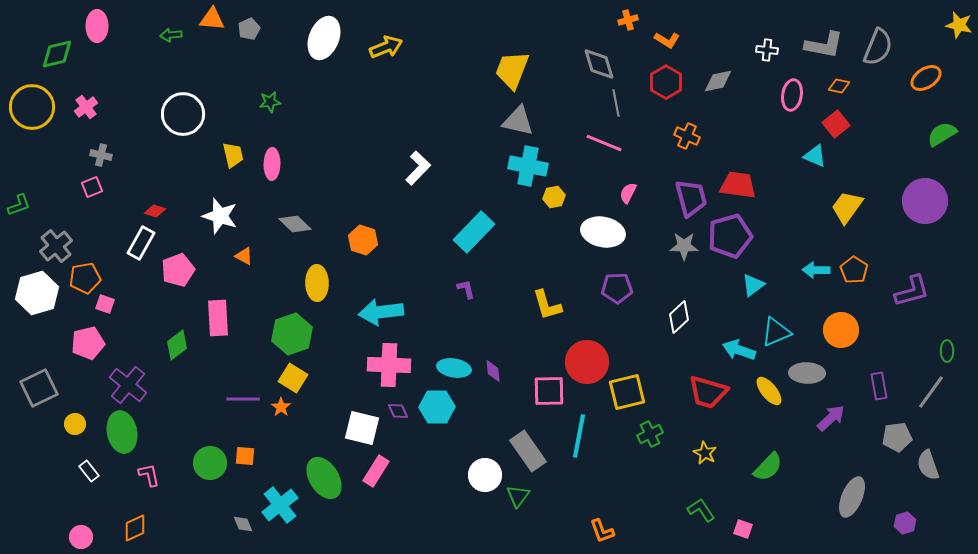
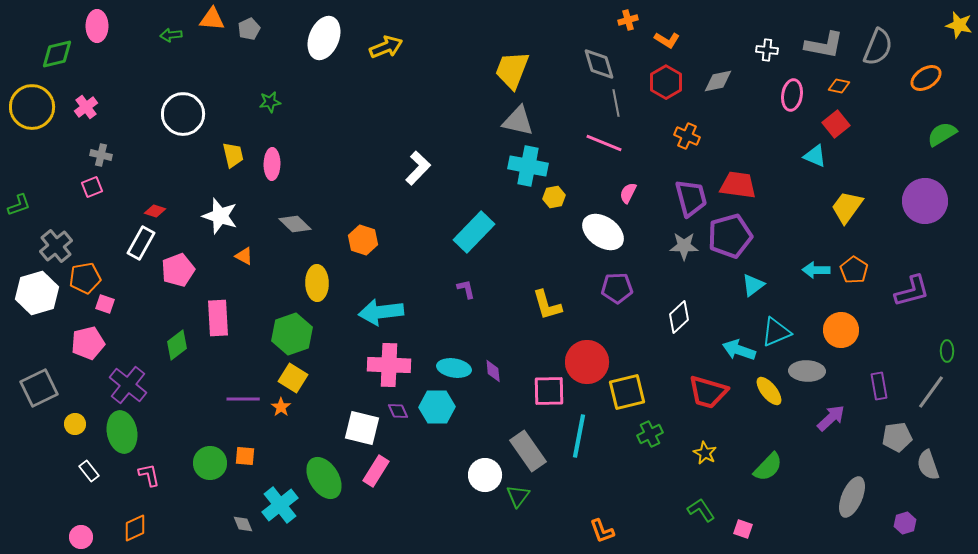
white ellipse at (603, 232): rotated 24 degrees clockwise
gray ellipse at (807, 373): moved 2 px up
